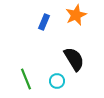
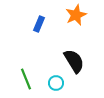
blue rectangle: moved 5 px left, 2 px down
black semicircle: moved 2 px down
cyan circle: moved 1 px left, 2 px down
